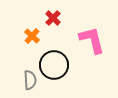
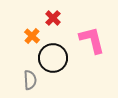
black circle: moved 1 px left, 7 px up
